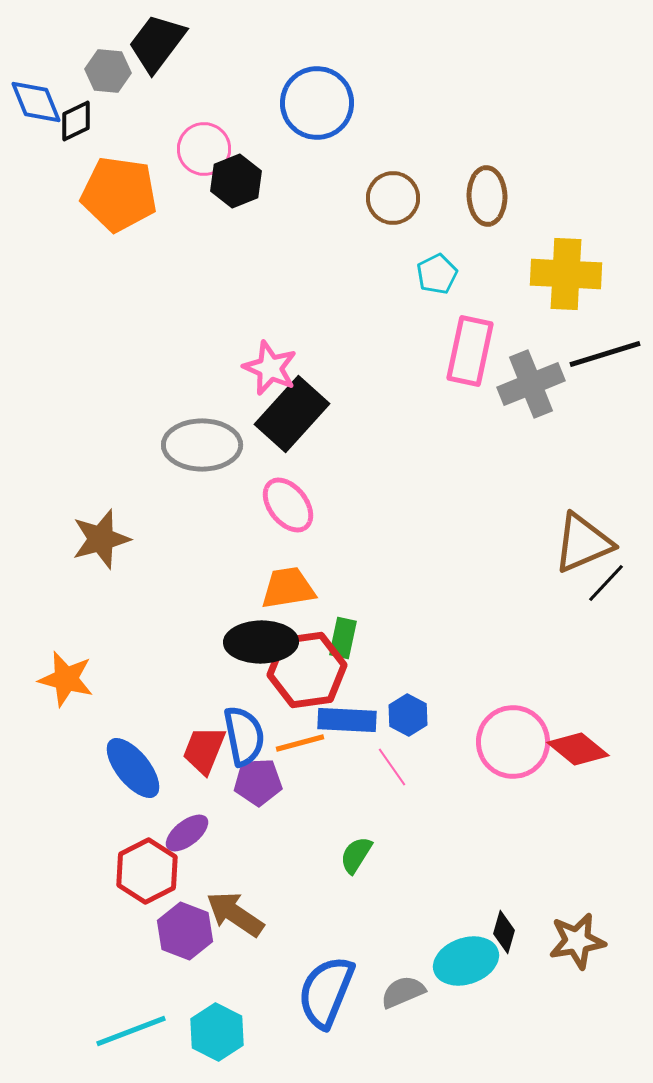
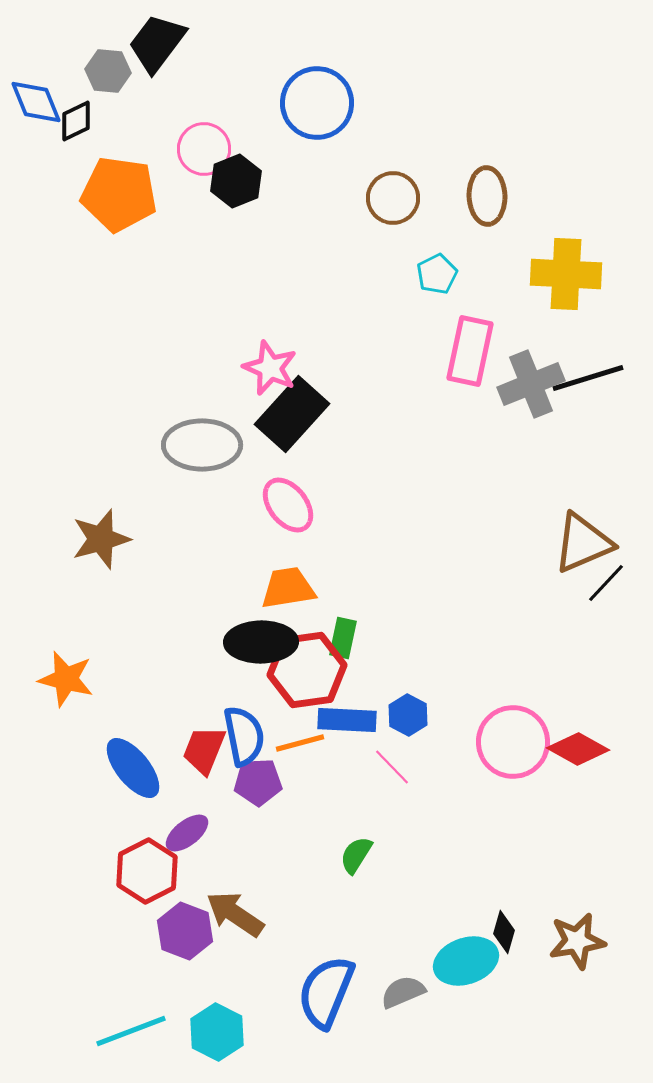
black line at (605, 354): moved 17 px left, 24 px down
red diamond at (578, 749): rotated 10 degrees counterclockwise
pink line at (392, 767): rotated 9 degrees counterclockwise
